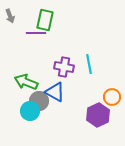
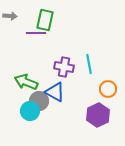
gray arrow: rotated 64 degrees counterclockwise
orange circle: moved 4 px left, 8 px up
